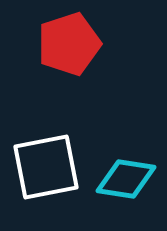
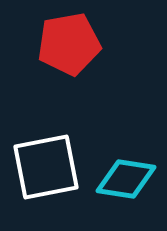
red pentagon: rotated 8 degrees clockwise
